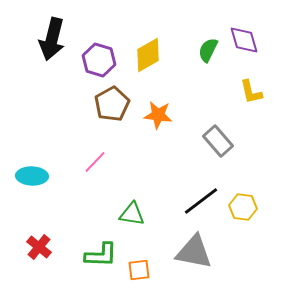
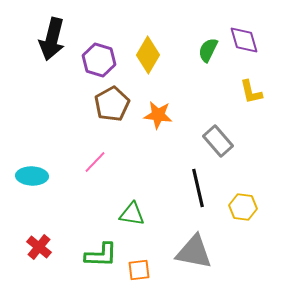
yellow diamond: rotated 30 degrees counterclockwise
black line: moved 3 px left, 13 px up; rotated 66 degrees counterclockwise
